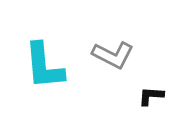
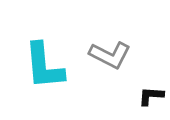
gray L-shape: moved 3 px left
